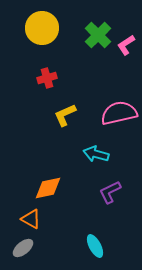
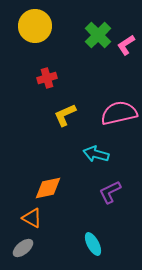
yellow circle: moved 7 px left, 2 px up
orange triangle: moved 1 px right, 1 px up
cyan ellipse: moved 2 px left, 2 px up
